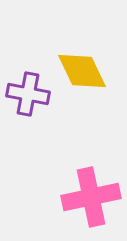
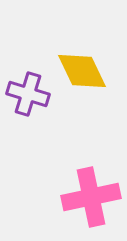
purple cross: rotated 6 degrees clockwise
